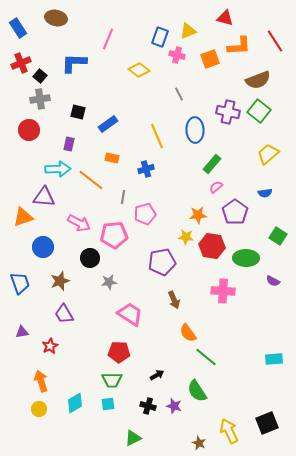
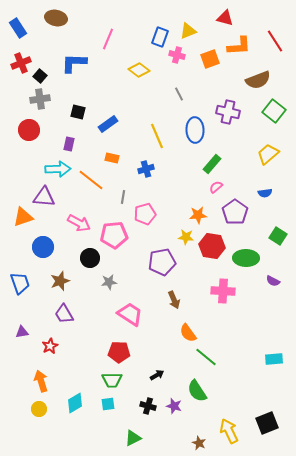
green square at (259, 111): moved 15 px right
